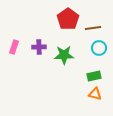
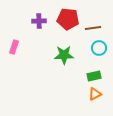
red pentagon: rotated 30 degrees counterclockwise
purple cross: moved 26 px up
orange triangle: rotated 40 degrees counterclockwise
